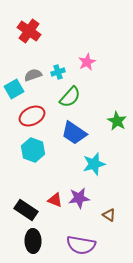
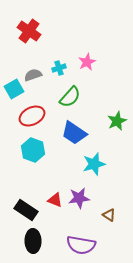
cyan cross: moved 1 px right, 4 px up
green star: rotated 18 degrees clockwise
